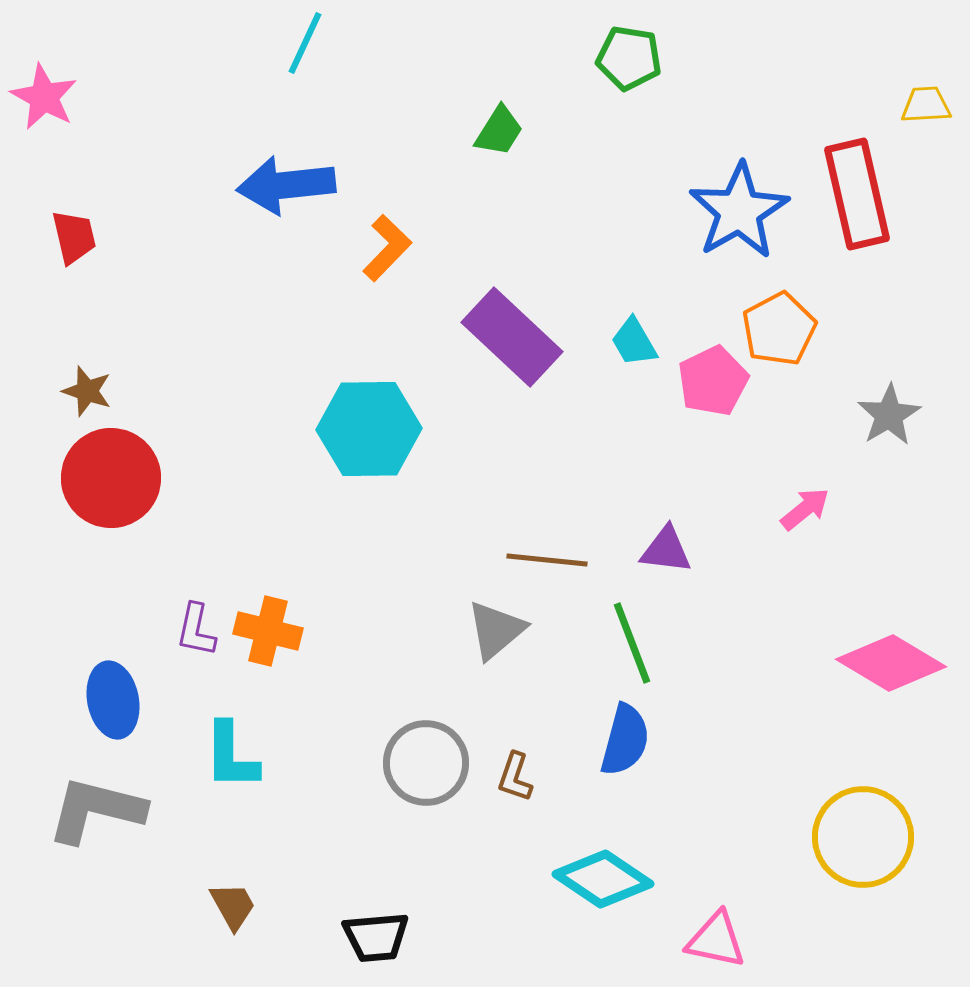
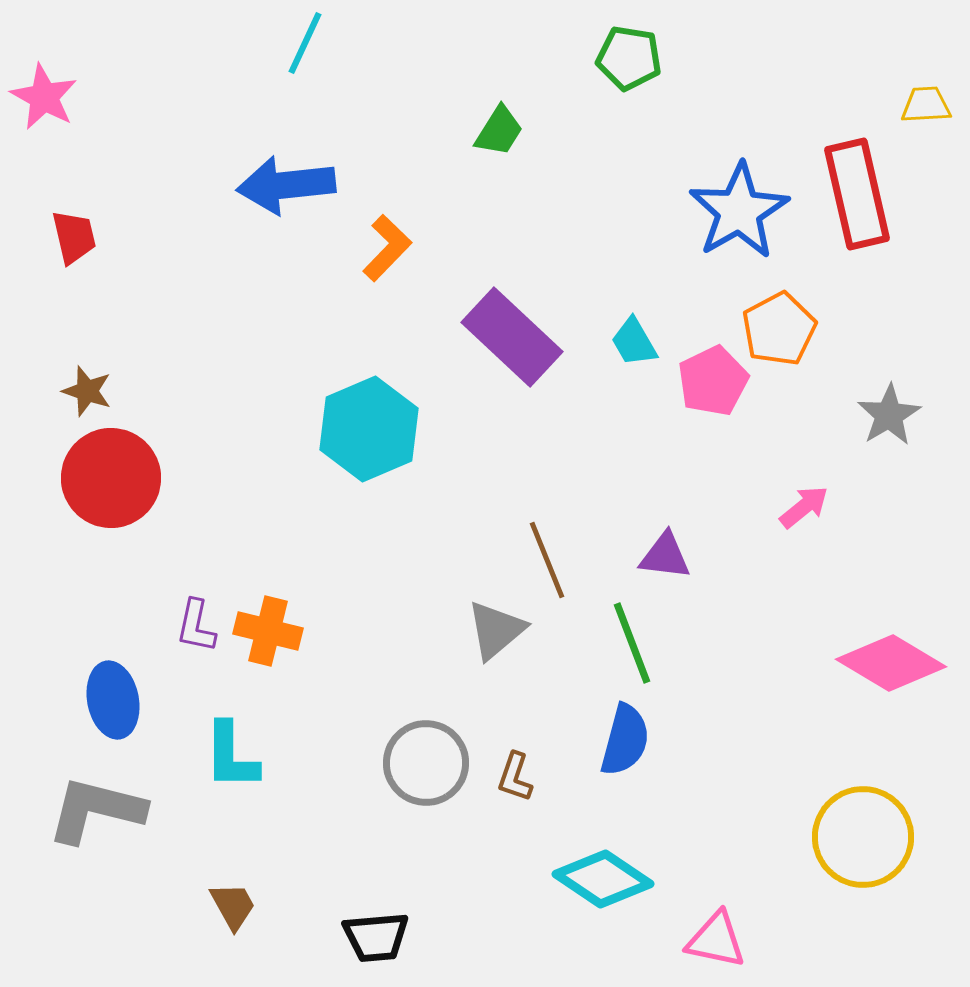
cyan hexagon: rotated 22 degrees counterclockwise
pink arrow: moved 1 px left, 2 px up
purple triangle: moved 1 px left, 6 px down
brown line: rotated 62 degrees clockwise
purple L-shape: moved 4 px up
